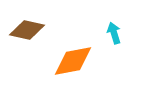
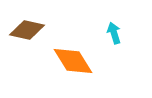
orange diamond: rotated 69 degrees clockwise
